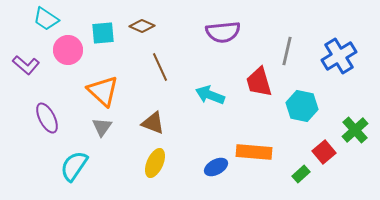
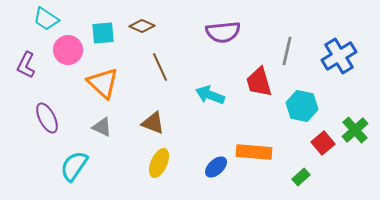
purple L-shape: rotated 76 degrees clockwise
orange triangle: moved 8 px up
gray triangle: rotated 40 degrees counterclockwise
red square: moved 1 px left, 9 px up
yellow ellipse: moved 4 px right
blue ellipse: rotated 15 degrees counterclockwise
green rectangle: moved 3 px down
